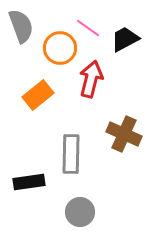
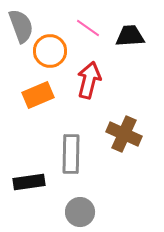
black trapezoid: moved 5 px right, 3 px up; rotated 24 degrees clockwise
orange circle: moved 10 px left, 3 px down
red arrow: moved 2 px left, 1 px down
orange rectangle: rotated 16 degrees clockwise
